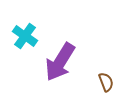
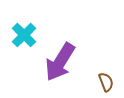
cyan cross: moved 1 px left, 1 px up; rotated 10 degrees clockwise
